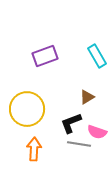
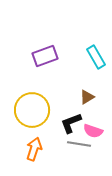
cyan rectangle: moved 1 px left, 1 px down
yellow circle: moved 5 px right, 1 px down
pink semicircle: moved 4 px left, 1 px up
orange arrow: rotated 15 degrees clockwise
